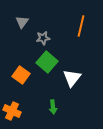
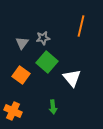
gray triangle: moved 21 px down
white triangle: rotated 18 degrees counterclockwise
orange cross: moved 1 px right
